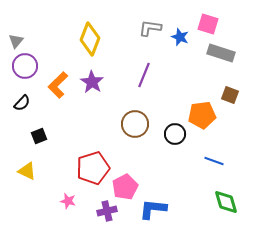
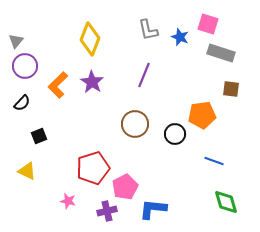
gray L-shape: moved 2 px left, 2 px down; rotated 110 degrees counterclockwise
brown square: moved 1 px right, 6 px up; rotated 12 degrees counterclockwise
